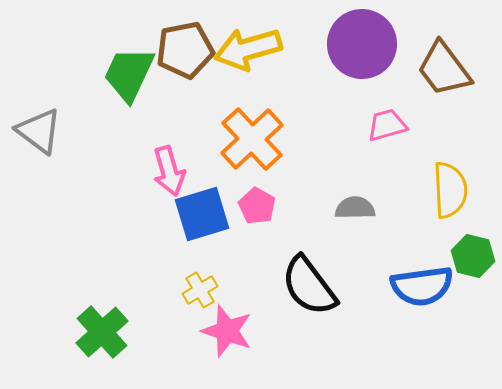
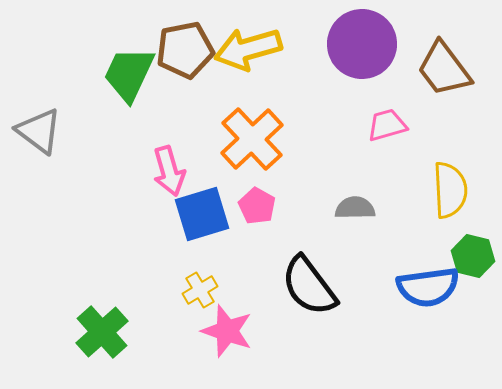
blue semicircle: moved 6 px right, 1 px down
